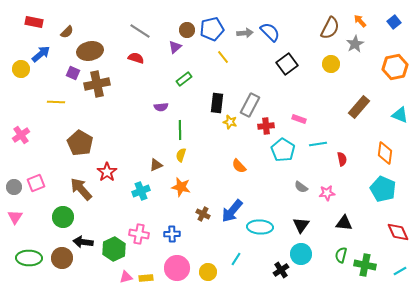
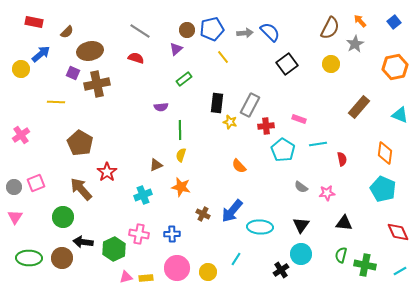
purple triangle at (175, 47): moved 1 px right, 2 px down
cyan cross at (141, 191): moved 2 px right, 4 px down
